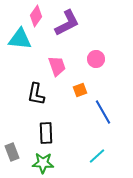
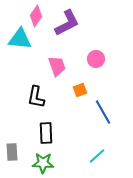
black L-shape: moved 3 px down
gray rectangle: rotated 18 degrees clockwise
